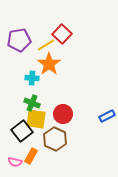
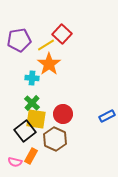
green cross: rotated 21 degrees clockwise
black square: moved 3 px right
